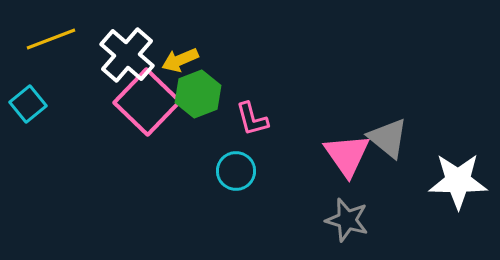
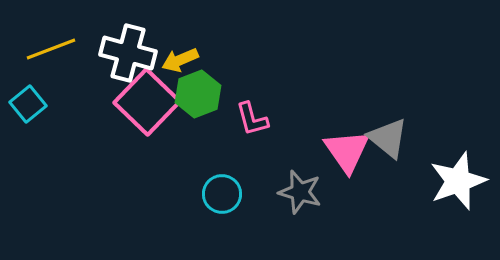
yellow line: moved 10 px down
white cross: moved 1 px right, 2 px up; rotated 26 degrees counterclockwise
pink triangle: moved 4 px up
cyan circle: moved 14 px left, 23 px down
white star: rotated 20 degrees counterclockwise
gray star: moved 47 px left, 28 px up
